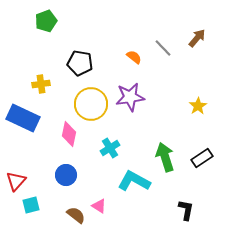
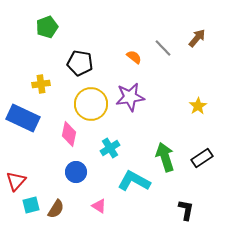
green pentagon: moved 1 px right, 6 px down
blue circle: moved 10 px right, 3 px up
brown semicircle: moved 20 px left, 6 px up; rotated 84 degrees clockwise
